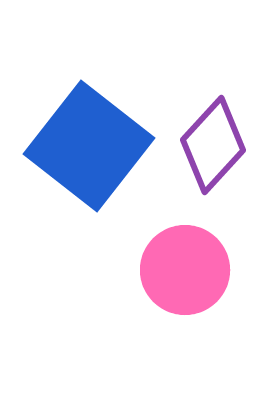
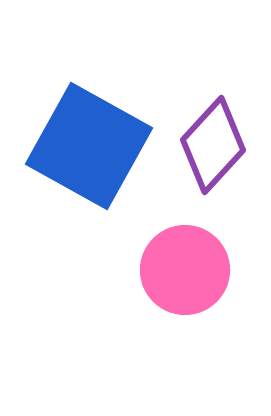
blue square: rotated 9 degrees counterclockwise
